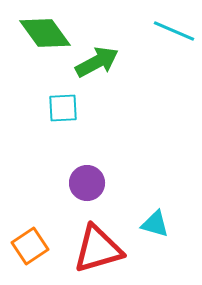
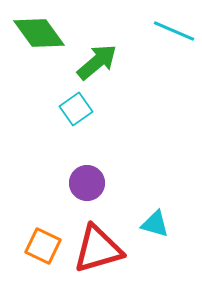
green diamond: moved 6 px left
green arrow: rotated 12 degrees counterclockwise
cyan square: moved 13 px right, 1 px down; rotated 32 degrees counterclockwise
orange square: moved 13 px right; rotated 30 degrees counterclockwise
